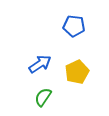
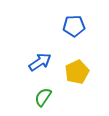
blue pentagon: rotated 10 degrees counterclockwise
blue arrow: moved 2 px up
